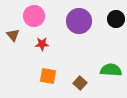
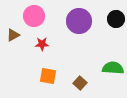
brown triangle: rotated 40 degrees clockwise
green semicircle: moved 2 px right, 2 px up
